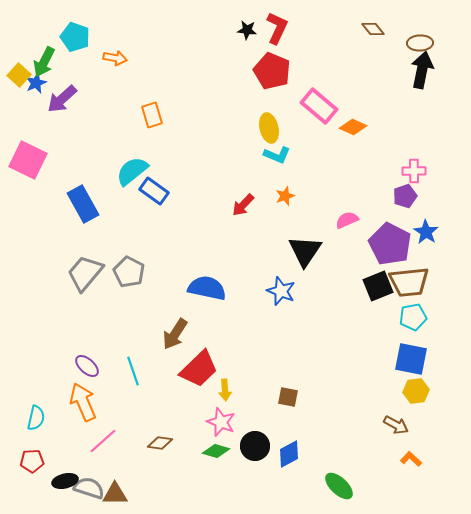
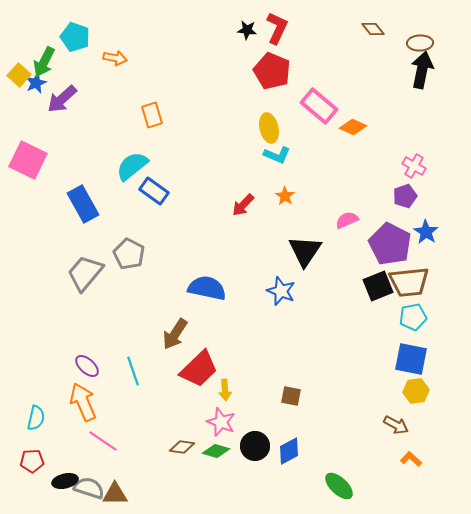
cyan semicircle at (132, 171): moved 5 px up
pink cross at (414, 171): moved 5 px up; rotated 30 degrees clockwise
orange star at (285, 196): rotated 18 degrees counterclockwise
gray pentagon at (129, 272): moved 18 px up
brown square at (288, 397): moved 3 px right, 1 px up
pink line at (103, 441): rotated 76 degrees clockwise
brown diamond at (160, 443): moved 22 px right, 4 px down
blue diamond at (289, 454): moved 3 px up
